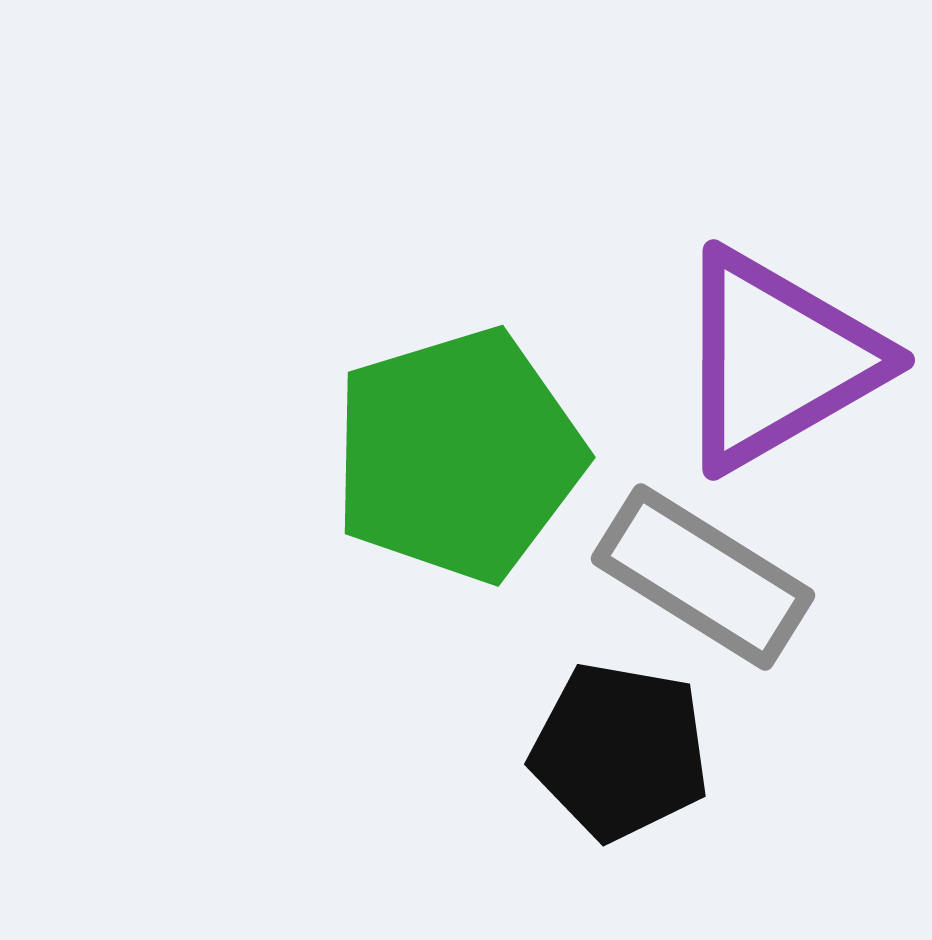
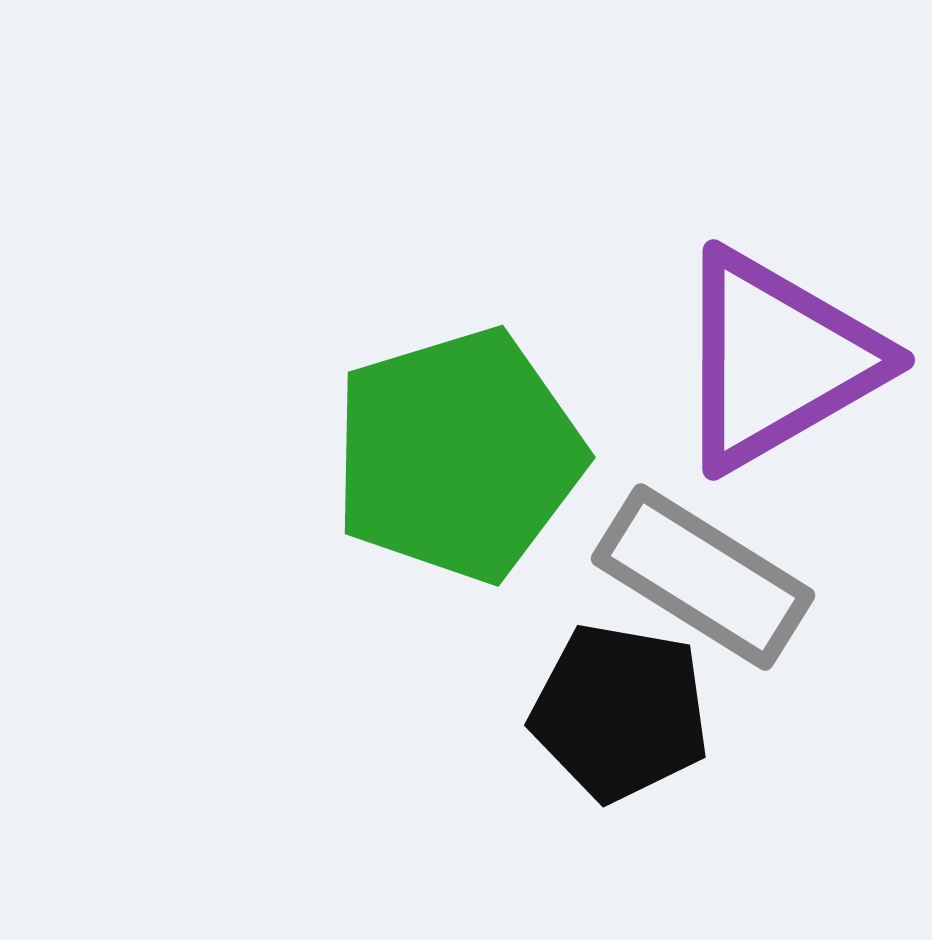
black pentagon: moved 39 px up
